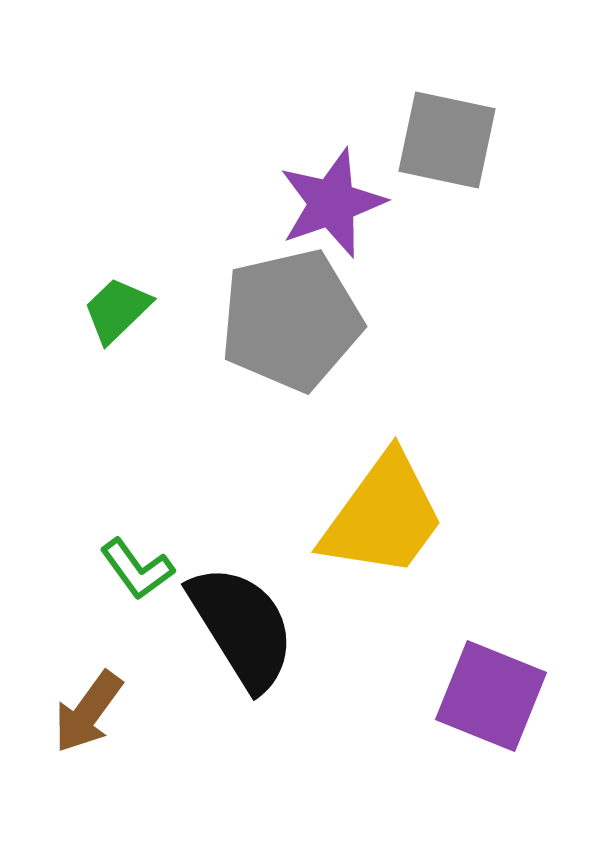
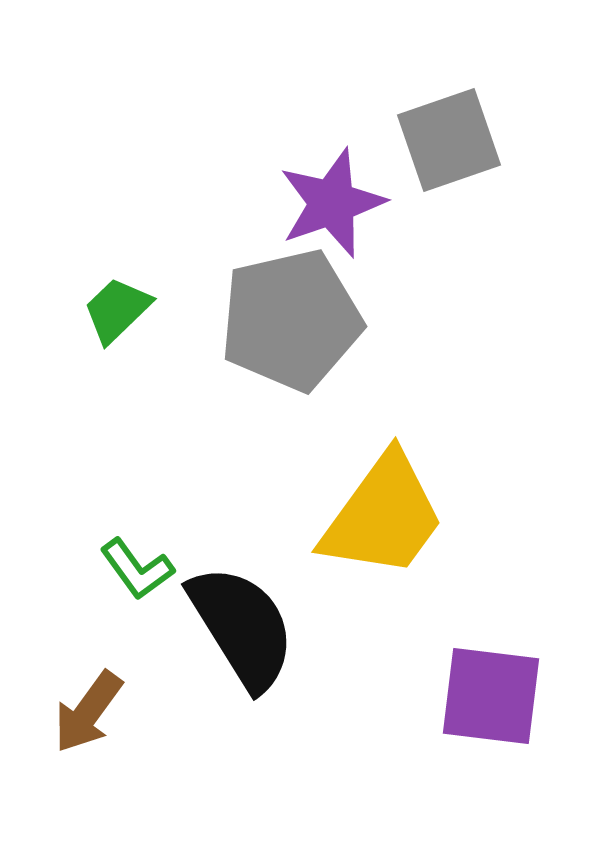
gray square: moved 2 px right; rotated 31 degrees counterclockwise
purple square: rotated 15 degrees counterclockwise
